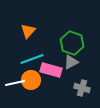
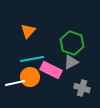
cyan line: rotated 10 degrees clockwise
pink rectangle: rotated 10 degrees clockwise
orange circle: moved 1 px left, 3 px up
